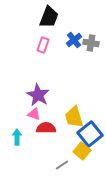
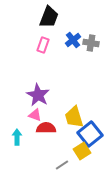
blue cross: moved 1 px left
pink triangle: moved 1 px right, 1 px down
yellow square: rotated 18 degrees clockwise
